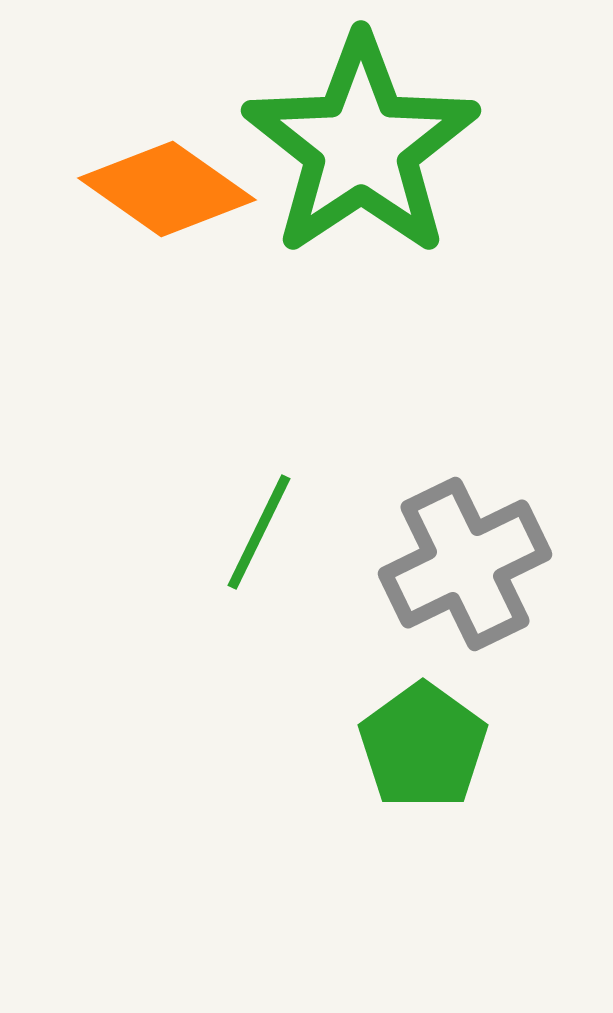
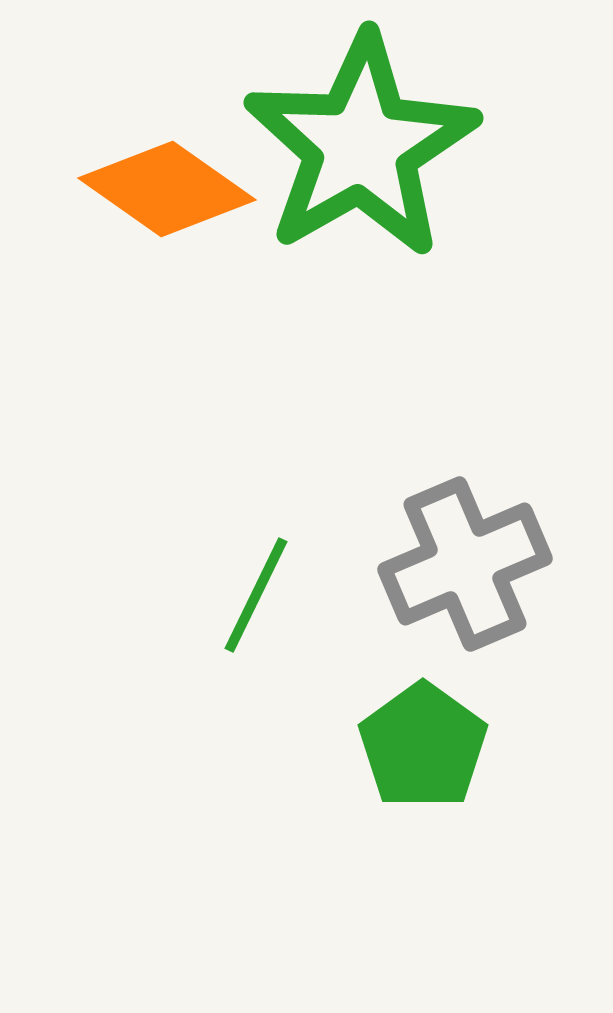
green star: rotated 4 degrees clockwise
green line: moved 3 px left, 63 px down
gray cross: rotated 3 degrees clockwise
